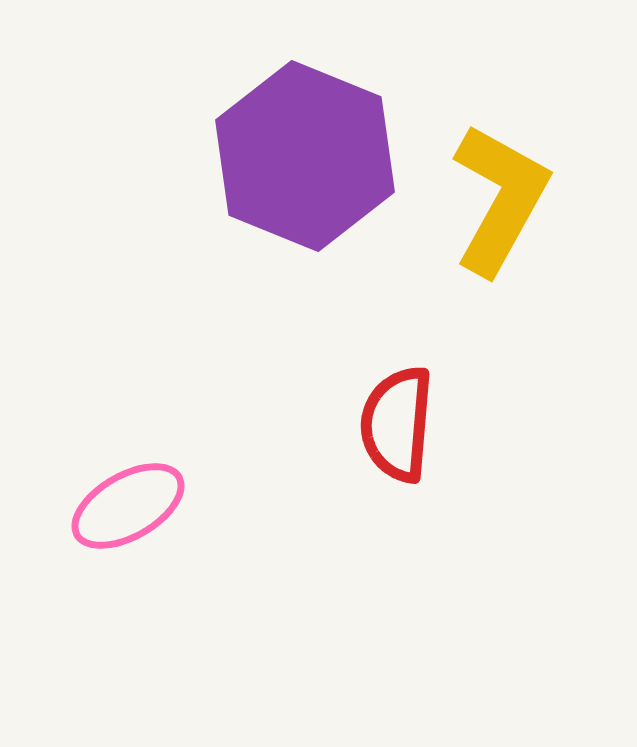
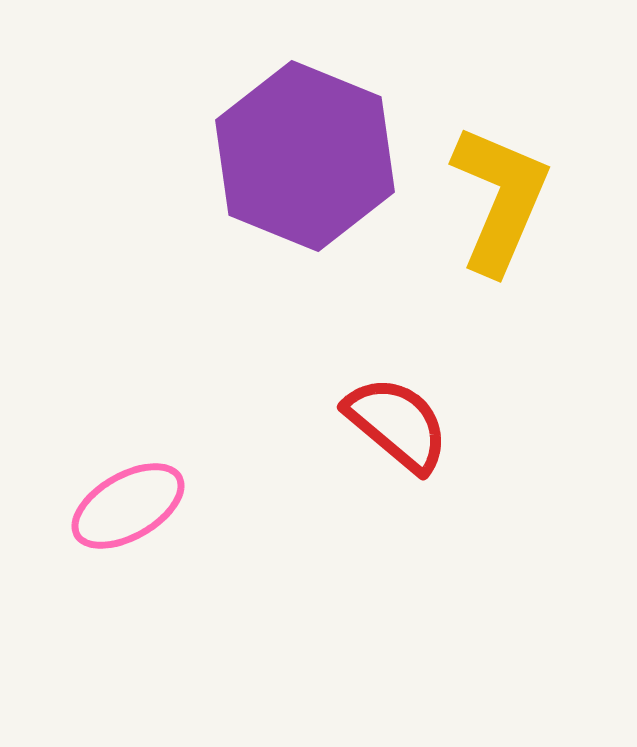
yellow L-shape: rotated 6 degrees counterclockwise
red semicircle: rotated 125 degrees clockwise
